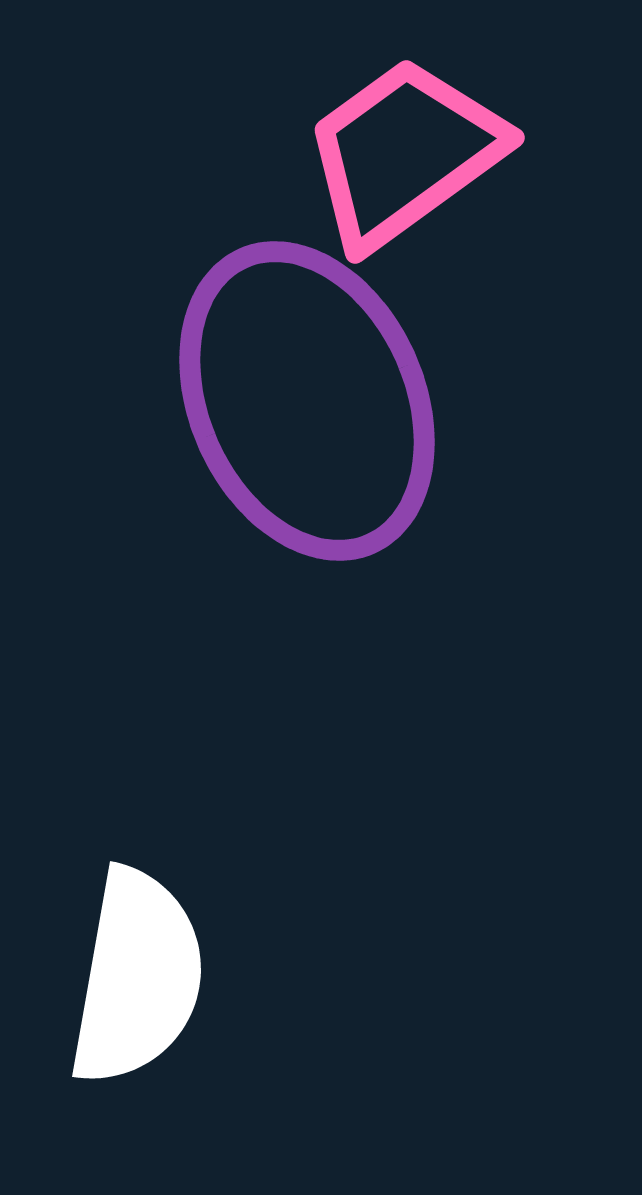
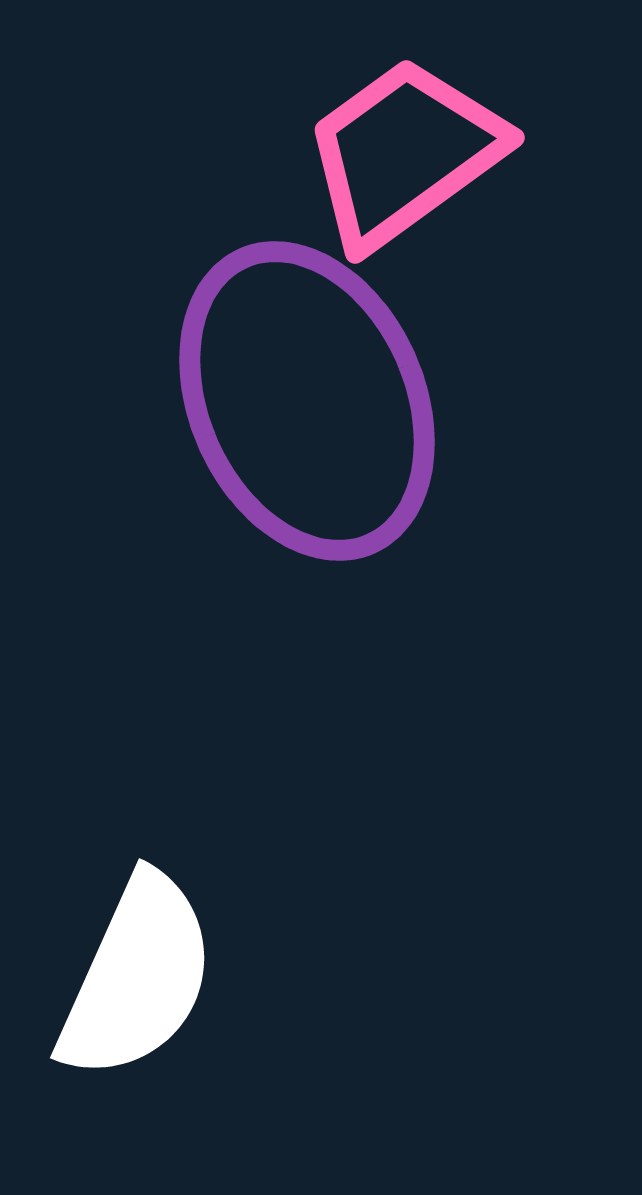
white semicircle: rotated 14 degrees clockwise
